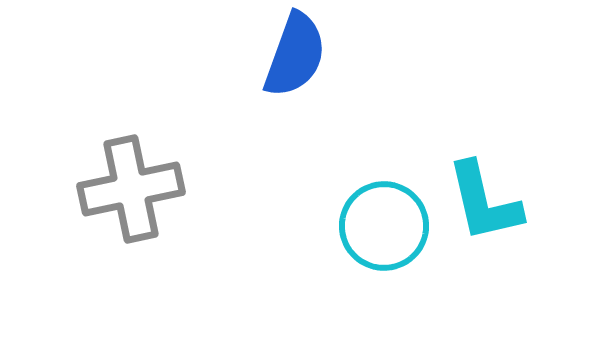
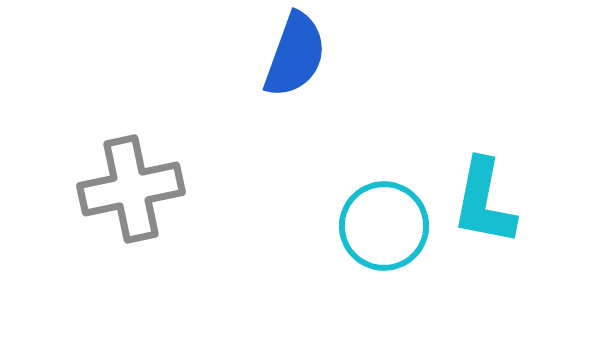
cyan L-shape: rotated 24 degrees clockwise
